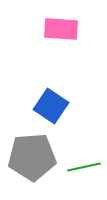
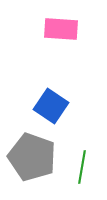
gray pentagon: rotated 24 degrees clockwise
green line: moved 2 px left; rotated 68 degrees counterclockwise
